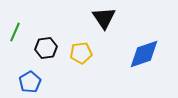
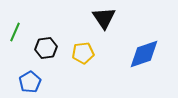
yellow pentagon: moved 2 px right
